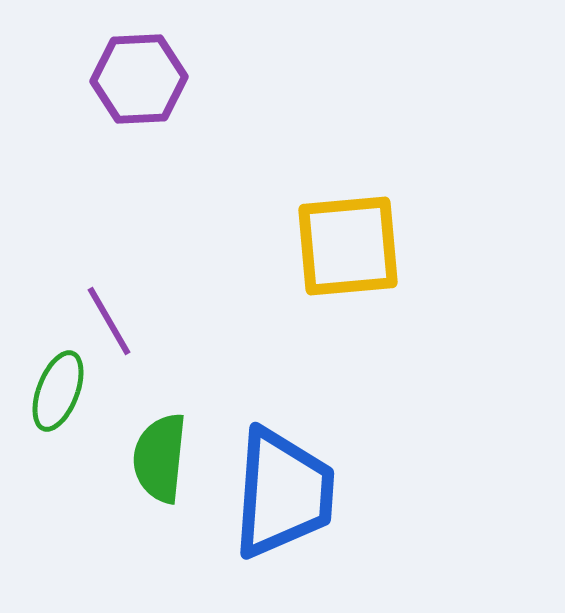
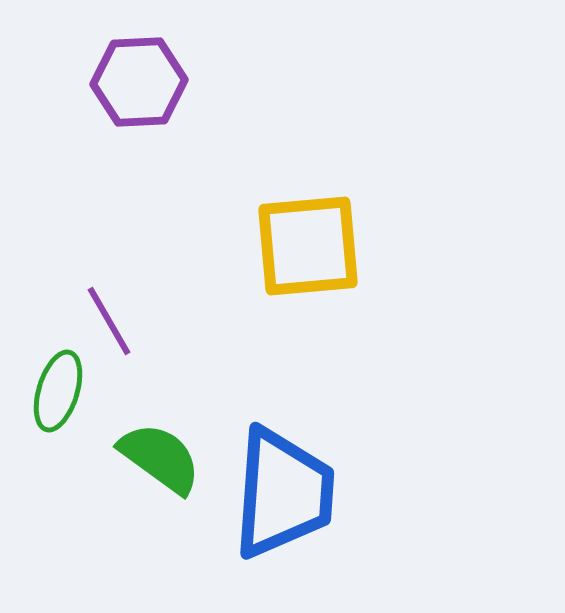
purple hexagon: moved 3 px down
yellow square: moved 40 px left
green ellipse: rotated 4 degrees counterclockwise
green semicircle: rotated 120 degrees clockwise
